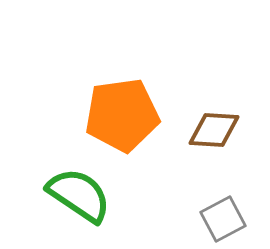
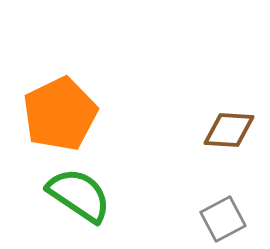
orange pentagon: moved 62 px left, 1 px up; rotated 18 degrees counterclockwise
brown diamond: moved 15 px right
